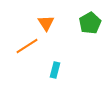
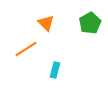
orange triangle: rotated 12 degrees counterclockwise
orange line: moved 1 px left, 3 px down
